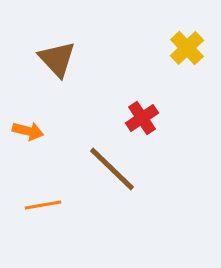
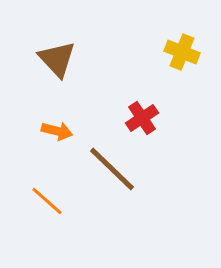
yellow cross: moved 5 px left, 4 px down; rotated 24 degrees counterclockwise
orange arrow: moved 29 px right
orange line: moved 4 px right, 4 px up; rotated 51 degrees clockwise
